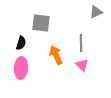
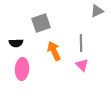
gray triangle: moved 1 px right, 1 px up
gray square: rotated 24 degrees counterclockwise
black semicircle: moved 5 px left; rotated 72 degrees clockwise
orange arrow: moved 2 px left, 4 px up
pink ellipse: moved 1 px right, 1 px down
